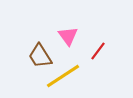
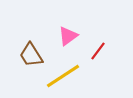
pink triangle: rotated 30 degrees clockwise
brown trapezoid: moved 9 px left, 1 px up
